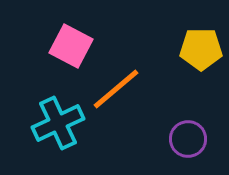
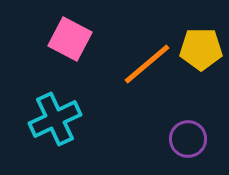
pink square: moved 1 px left, 7 px up
orange line: moved 31 px right, 25 px up
cyan cross: moved 3 px left, 4 px up
